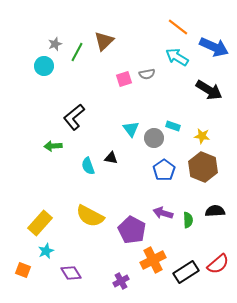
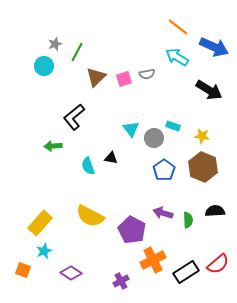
brown triangle: moved 8 px left, 36 px down
cyan star: moved 2 px left
purple diamond: rotated 25 degrees counterclockwise
